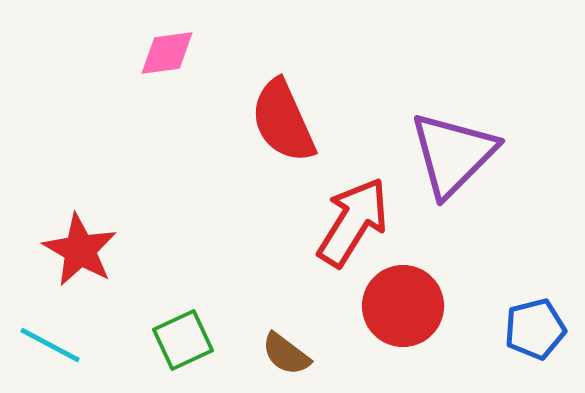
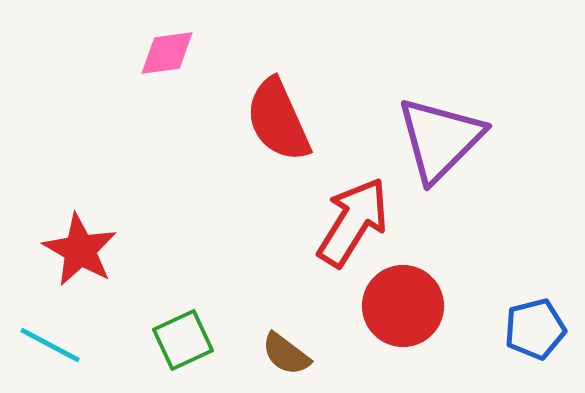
red semicircle: moved 5 px left, 1 px up
purple triangle: moved 13 px left, 15 px up
